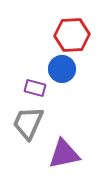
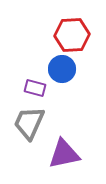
gray trapezoid: moved 1 px right
